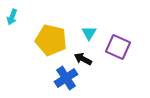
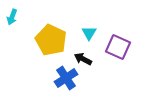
yellow pentagon: rotated 12 degrees clockwise
